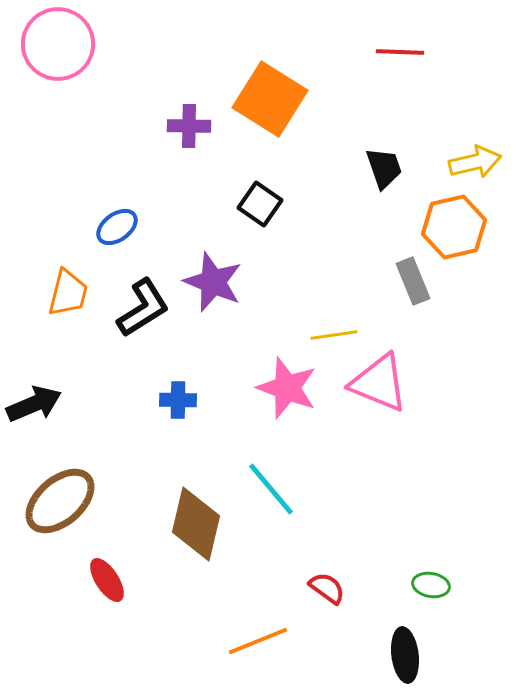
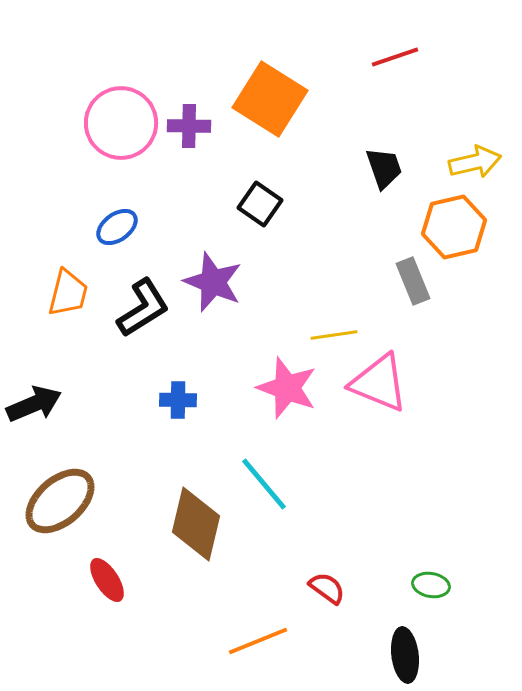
pink circle: moved 63 px right, 79 px down
red line: moved 5 px left, 5 px down; rotated 21 degrees counterclockwise
cyan line: moved 7 px left, 5 px up
